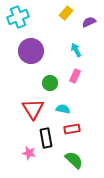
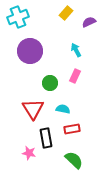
purple circle: moved 1 px left
